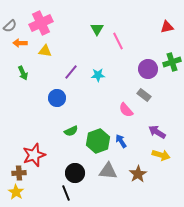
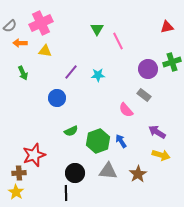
black line: rotated 21 degrees clockwise
